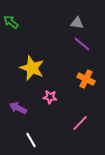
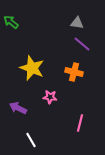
orange cross: moved 12 px left, 7 px up; rotated 12 degrees counterclockwise
pink line: rotated 30 degrees counterclockwise
